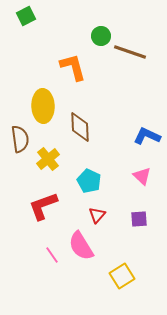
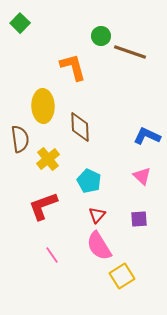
green square: moved 6 px left, 7 px down; rotated 18 degrees counterclockwise
pink semicircle: moved 18 px right
